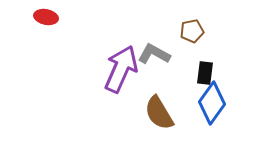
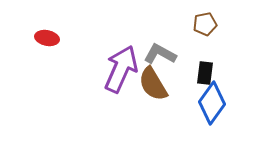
red ellipse: moved 1 px right, 21 px down
brown pentagon: moved 13 px right, 7 px up
gray L-shape: moved 6 px right
brown semicircle: moved 6 px left, 29 px up
